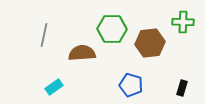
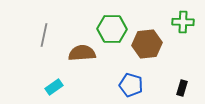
brown hexagon: moved 3 px left, 1 px down
